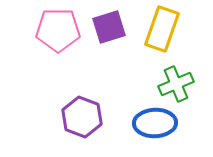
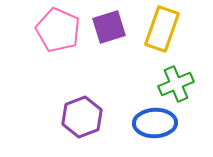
pink pentagon: rotated 24 degrees clockwise
purple hexagon: rotated 18 degrees clockwise
